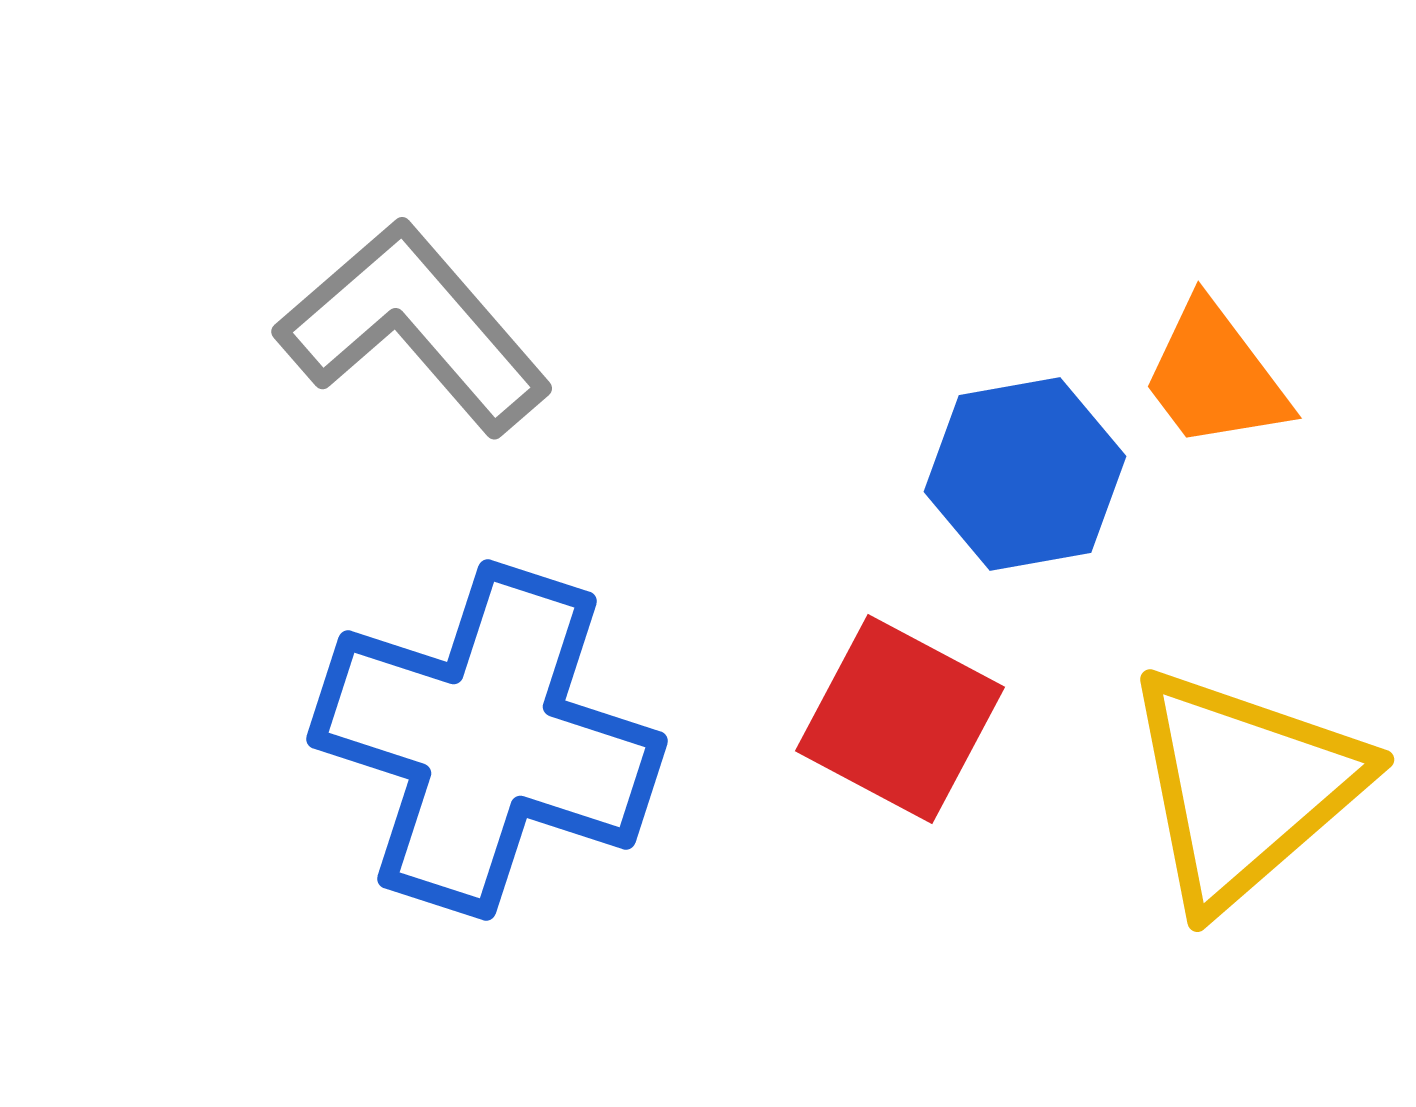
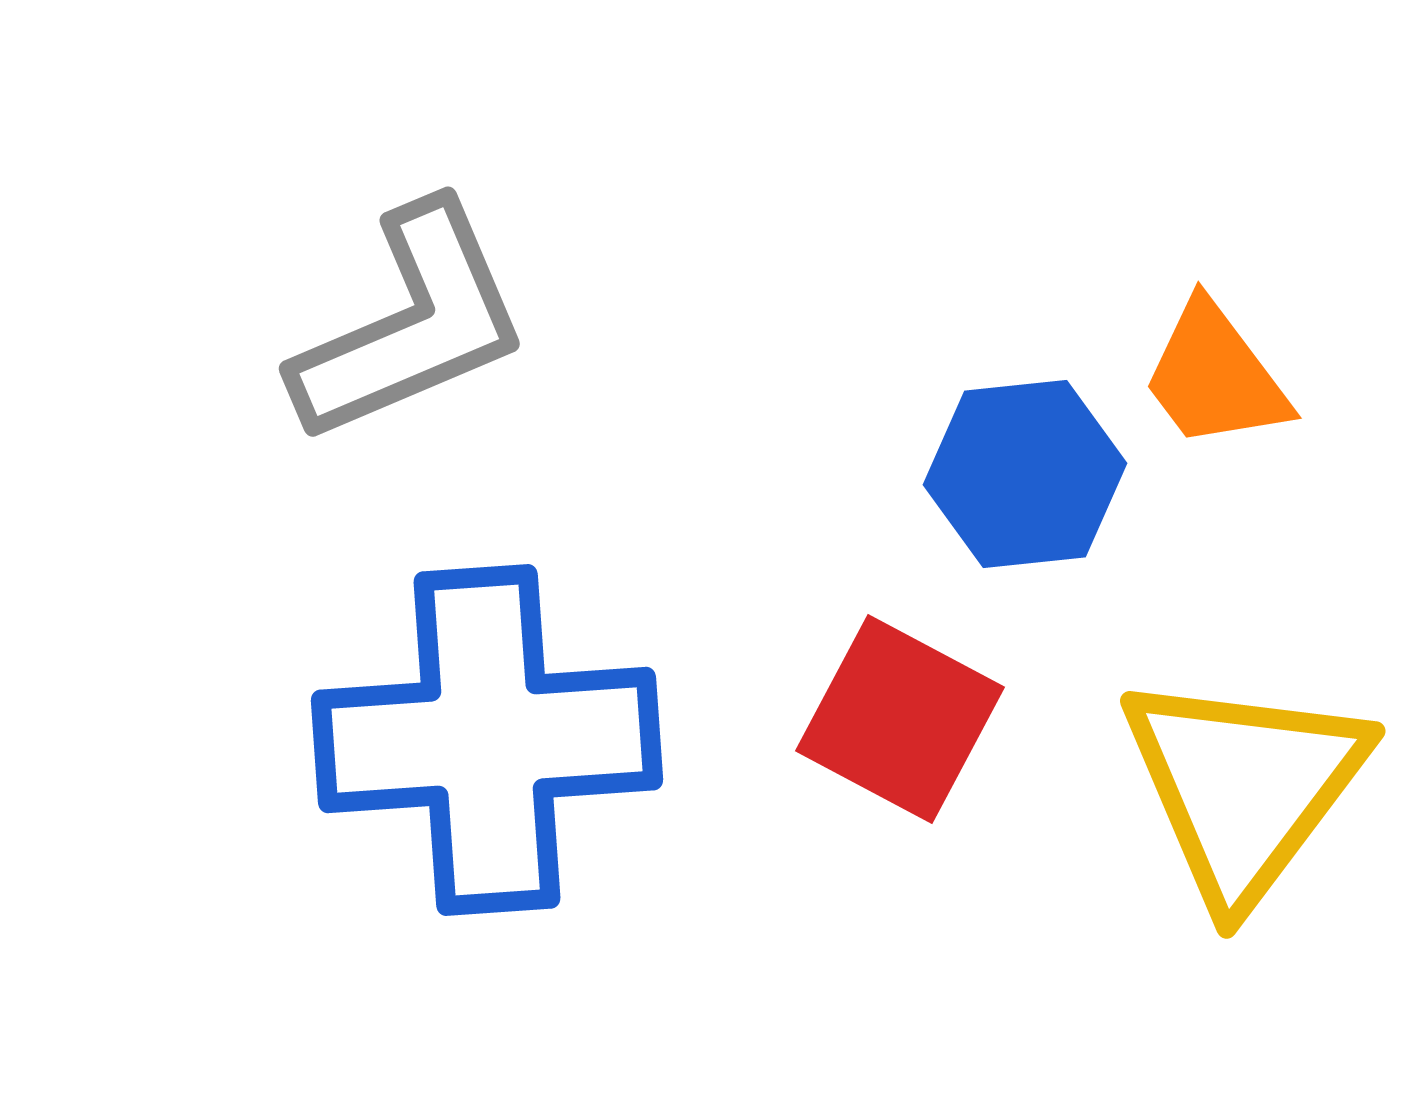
gray L-shape: moved 3 px left, 3 px up; rotated 108 degrees clockwise
blue hexagon: rotated 4 degrees clockwise
blue cross: rotated 22 degrees counterclockwise
yellow triangle: rotated 12 degrees counterclockwise
